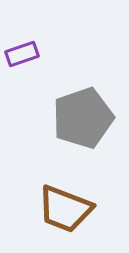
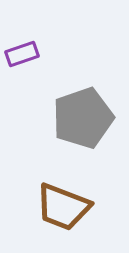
brown trapezoid: moved 2 px left, 2 px up
